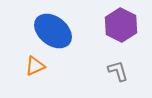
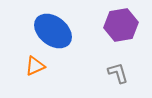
purple hexagon: rotated 24 degrees clockwise
gray L-shape: moved 2 px down
